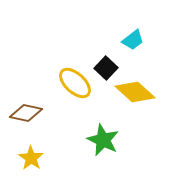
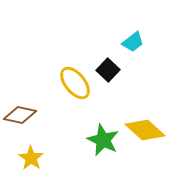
cyan trapezoid: moved 2 px down
black square: moved 2 px right, 2 px down
yellow ellipse: rotated 8 degrees clockwise
yellow diamond: moved 10 px right, 38 px down
brown diamond: moved 6 px left, 2 px down
